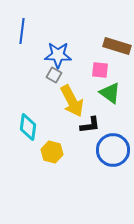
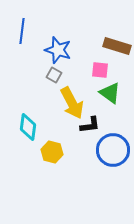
blue star: moved 5 px up; rotated 16 degrees clockwise
yellow arrow: moved 2 px down
